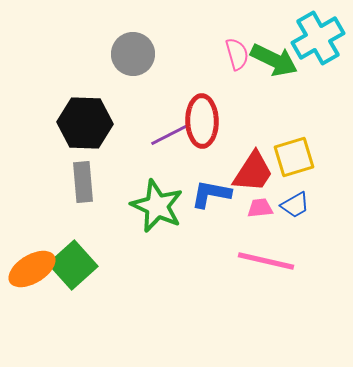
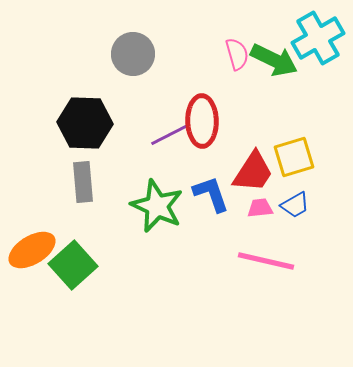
blue L-shape: rotated 60 degrees clockwise
orange ellipse: moved 19 px up
